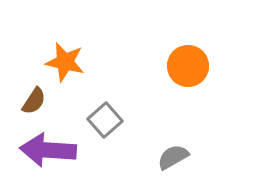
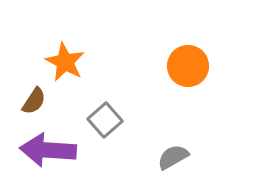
orange star: rotated 15 degrees clockwise
